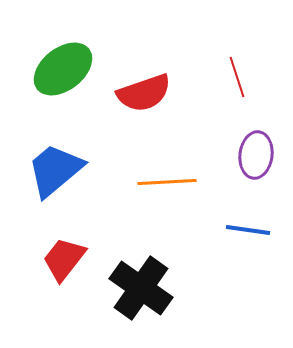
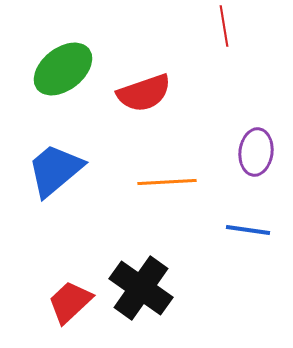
red line: moved 13 px left, 51 px up; rotated 9 degrees clockwise
purple ellipse: moved 3 px up
red trapezoid: moved 6 px right, 43 px down; rotated 9 degrees clockwise
